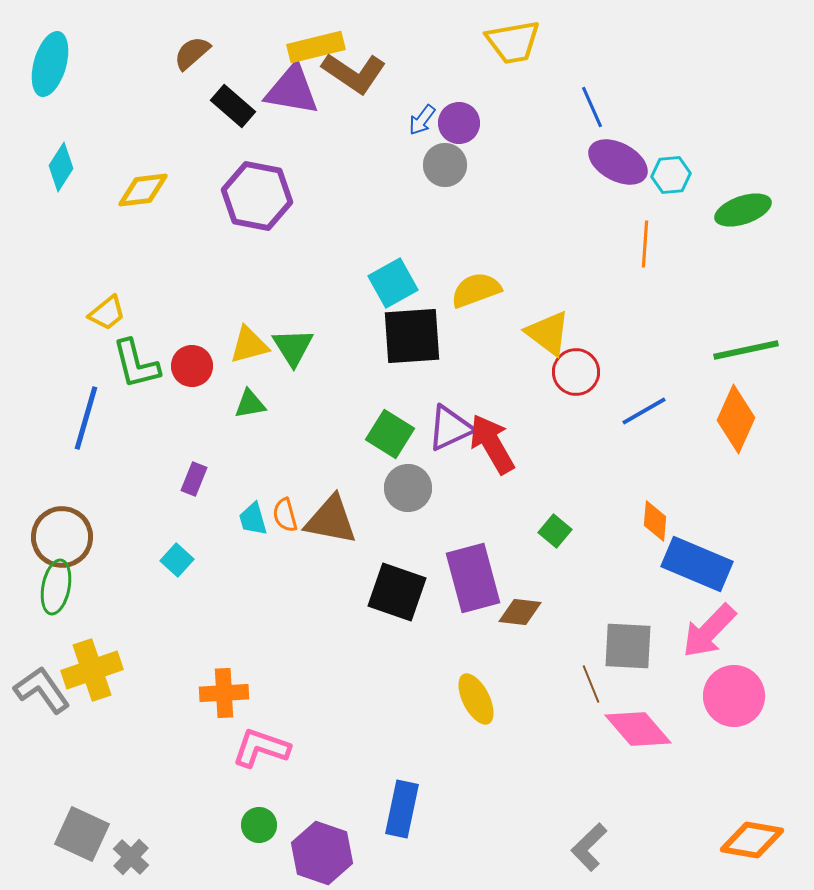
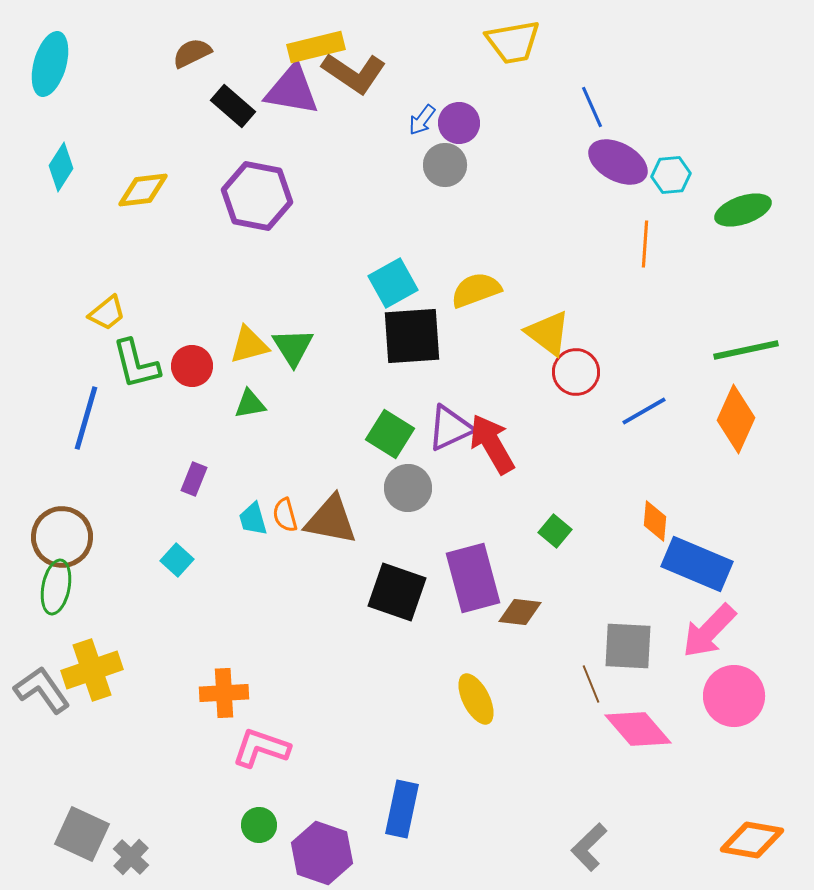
brown semicircle at (192, 53): rotated 15 degrees clockwise
